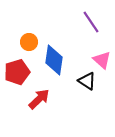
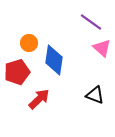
purple line: rotated 20 degrees counterclockwise
orange circle: moved 1 px down
pink triangle: moved 12 px up
black triangle: moved 8 px right, 14 px down; rotated 12 degrees counterclockwise
